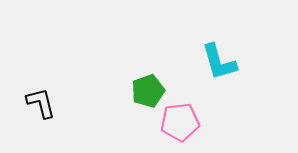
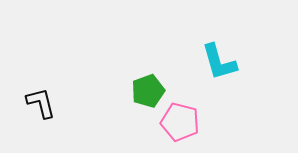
pink pentagon: rotated 21 degrees clockwise
